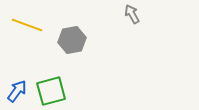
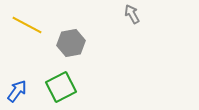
yellow line: rotated 8 degrees clockwise
gray hexagon: moved 1 px left, 3 px down
green square: moved 10 px right, 4 px up; rotated 12 degrees counterclockwise
